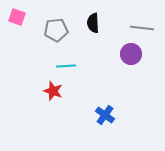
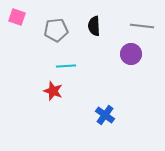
black semicircle: moved 1 px right, 3 px down
gray line: moved 2 px up
